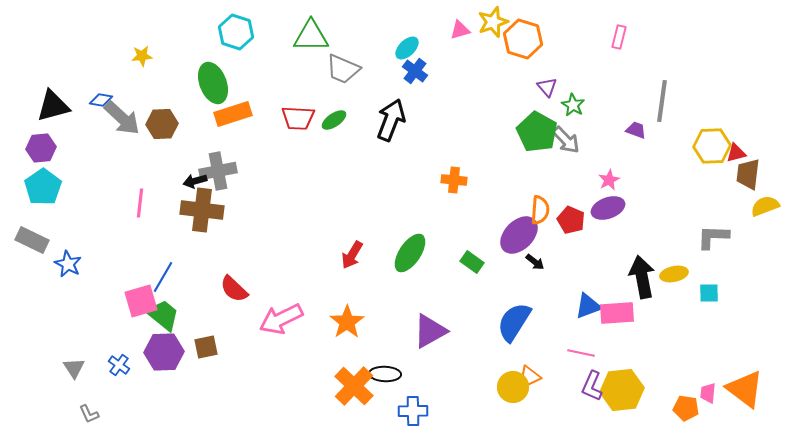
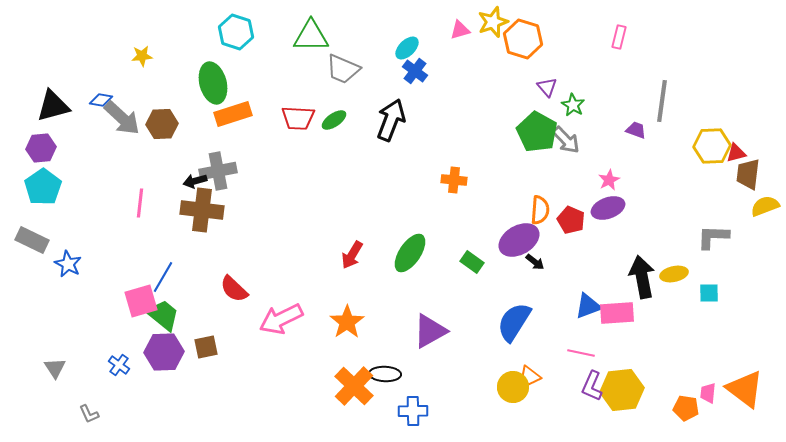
green ellipse at (213, 83): rotated 6 degrees clockwise
purple ellipse at (519, 235): moved 5 px down; rotated 15 degrees clockwise
gray triangle at (74, 368): moved 19 px left
